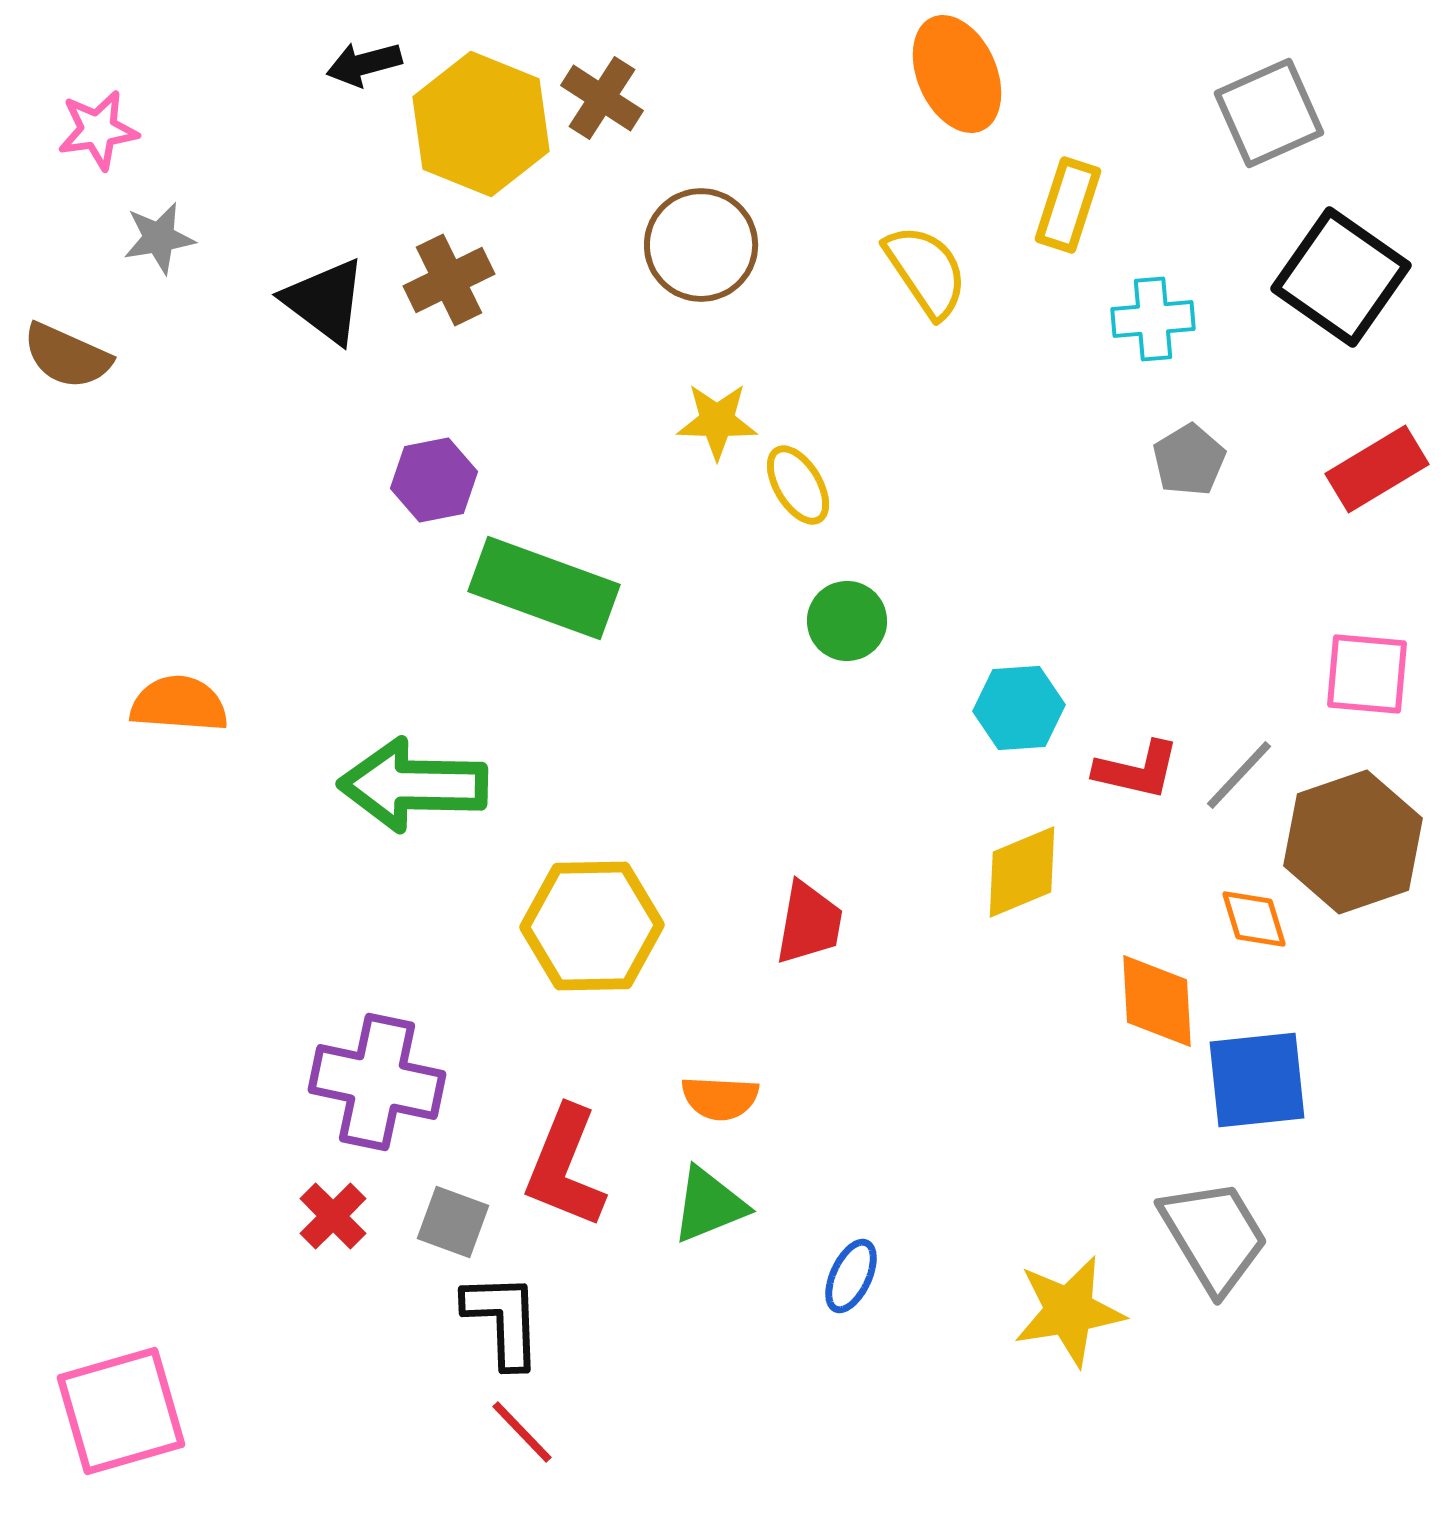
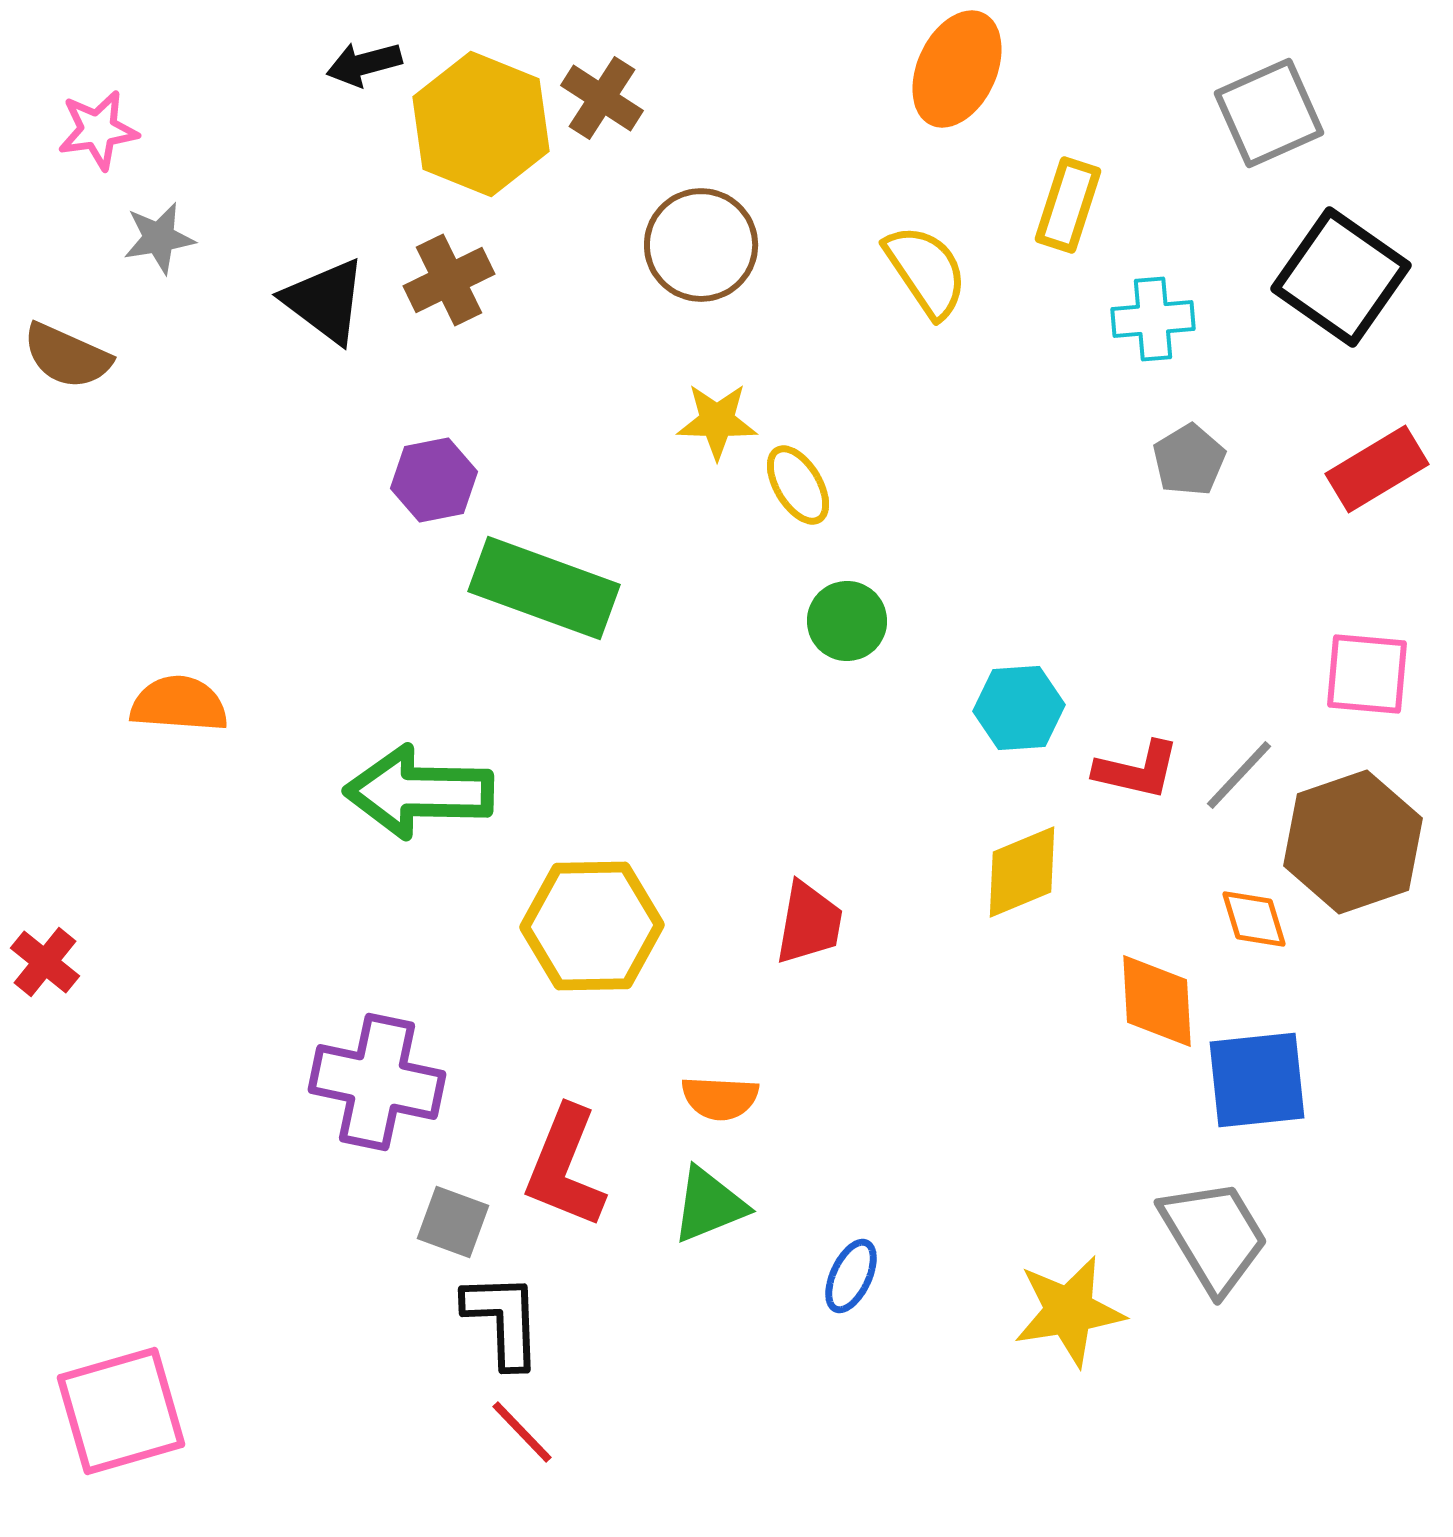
orange ellipse at (957, 74): moved 5 px up; rotated 49 degrees clockwise
green arrow at (413, 785): moved 6 px right, 7 px down
red cross at (333, 1216): moved 288 px left, 254 px up; rotated 6 degrees counterclockwise
